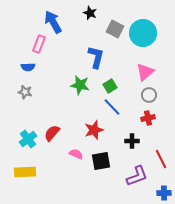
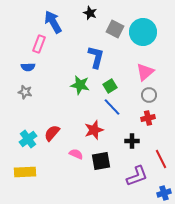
cyan circle: moved 1 px up
blue cross: rotated 16 degrees counterclockwise
